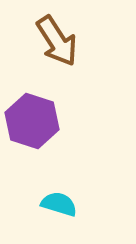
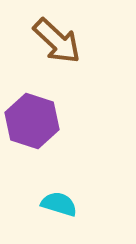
brown arrow: rotated 14 degrees counterclockwise
